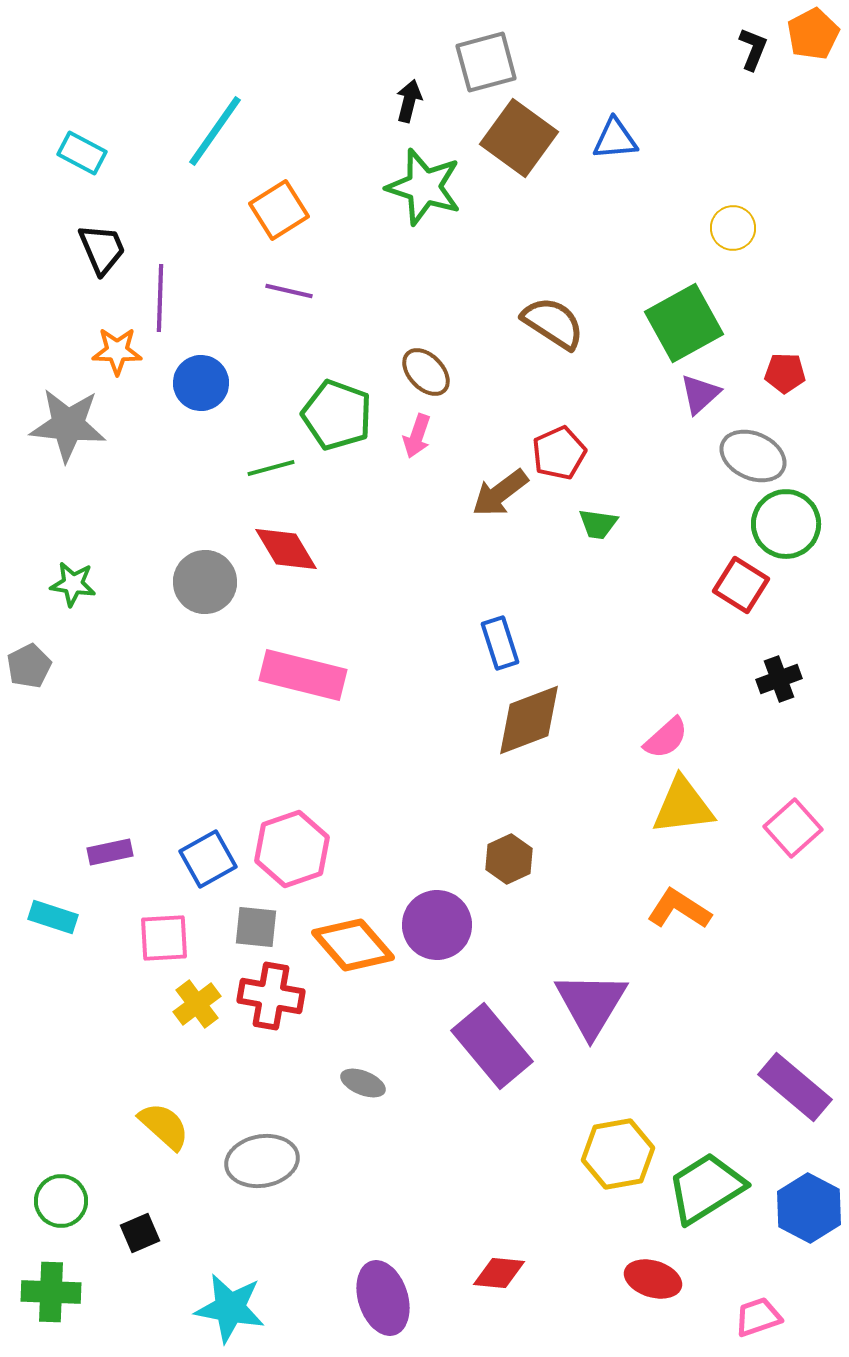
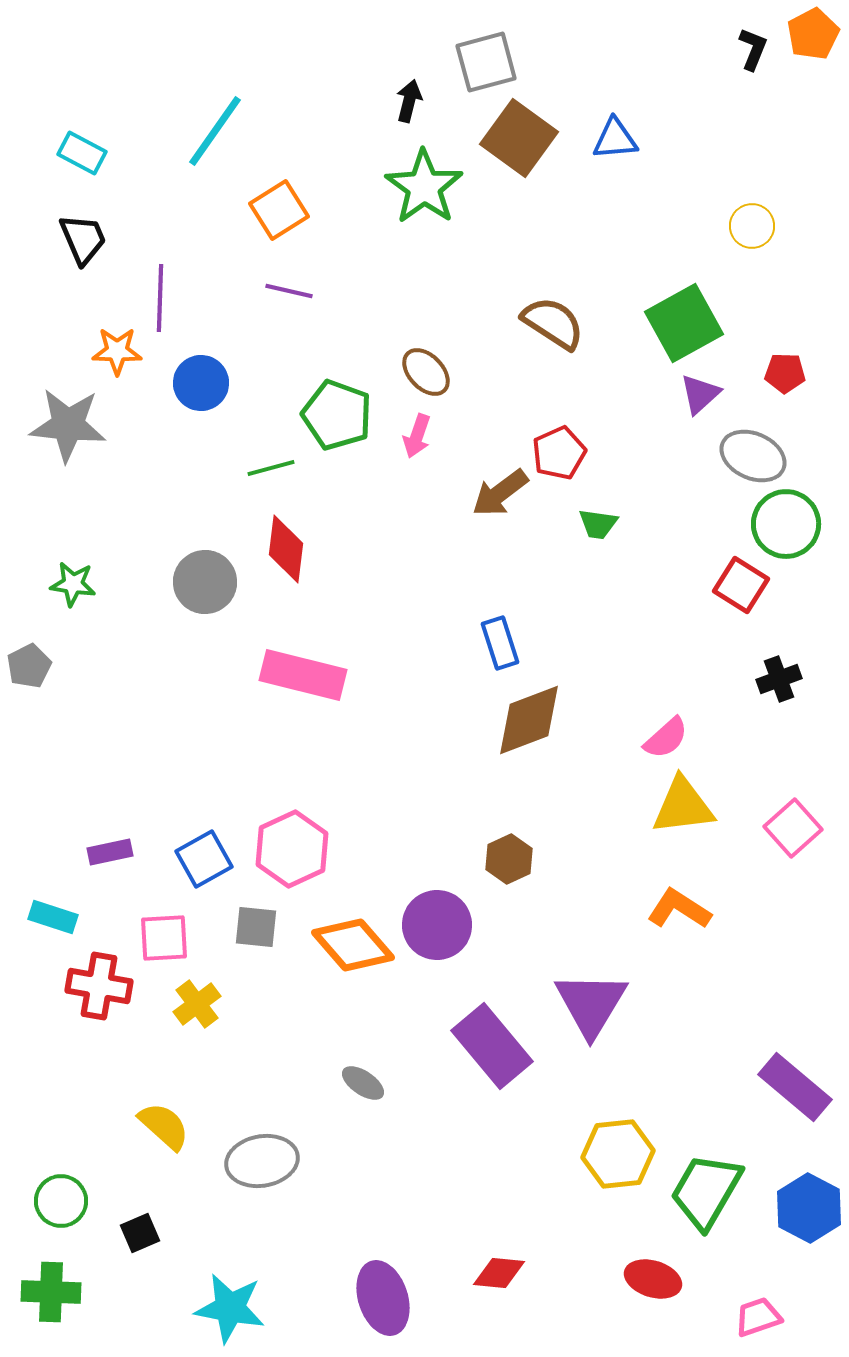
green star at (424, 187): rotated 18 degrees clockwise
yellow circle at (733, 228): moved 19 px right, 2 px up
black trapezoid at (102, 249): moved 19 px left, 10 px up
red diamond at (286, 549): rotated 38 degrees clockwise
pink hexagon at (292, 849): rotated 6 degrees counterclockwise
blue square at (208, 859): moved 4 px left
red cross at (271, 996): moved 172 px left, 10 px up
gray ellipse at (363, 1083): rotated 12 degrees clockwise
yellow hexagon at (618, 1154): rotated 4 degrees clockwise
green trapezoid at (706, 1188): moved 3 px down; rotated 28 degrees counterclockwise
